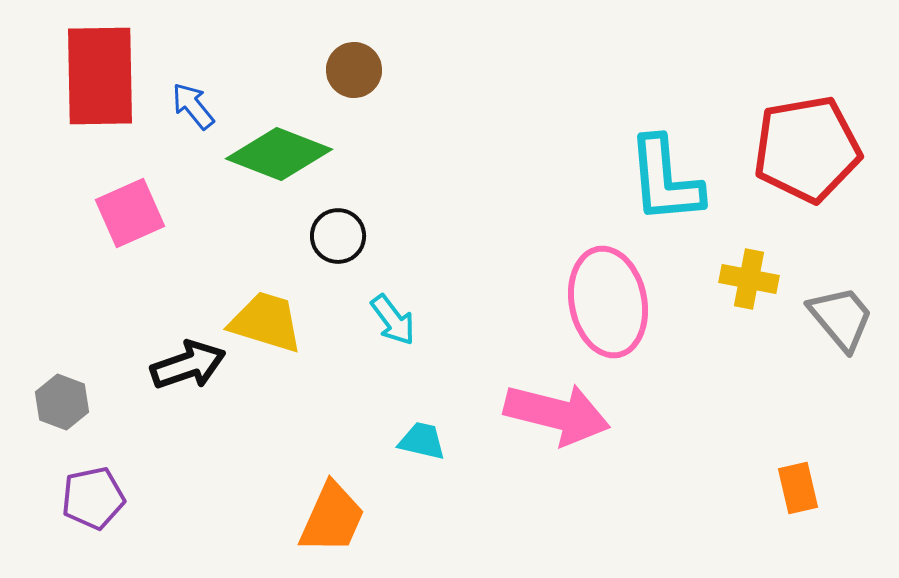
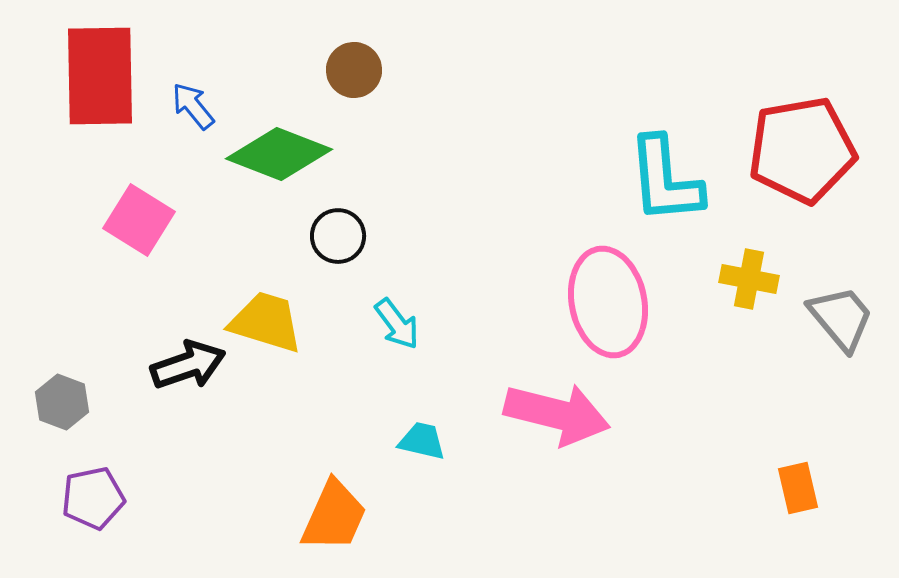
red pentagon: moved 5 px left, 1 px down
pink square: moved 9 px right, 7 px down; rotated 34 degrees counterclockwise
cyan arrow: moved 4 px right, 4 px down
orange trapezoid: moved 2 px right, 2 px up
